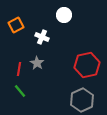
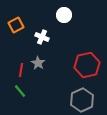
gray star: moved 1 px right
red line: moved 2 px right, 1 px down
